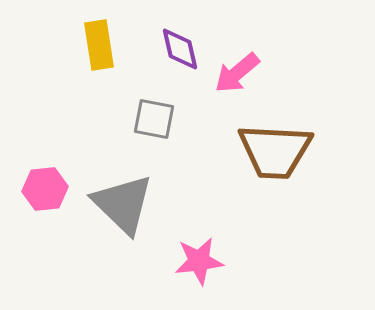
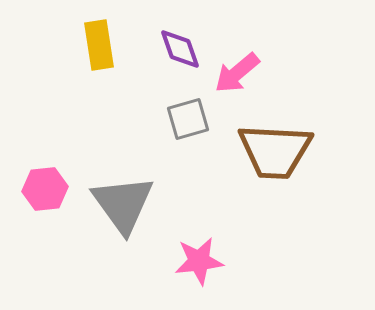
purple diamond: rotated 6 degrees counterclockwise
gray square: moved 34 px right; rotated 27 degrees counterclockwise
gray triangle: rotated 10 degrees clockwise
